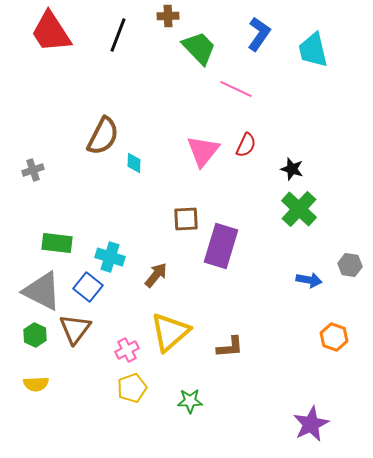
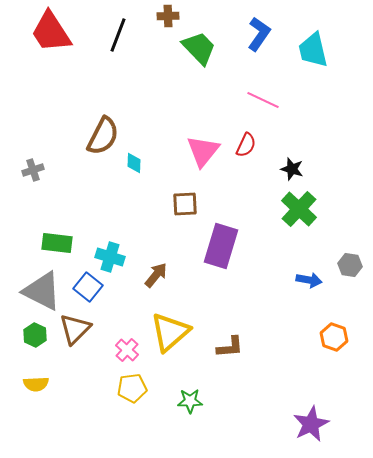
pink line: moved 27 px right, 11 px down
brown square: moved 1 px left, 15 px up
brown triangle: rotated 8 degrees clockwise
pink cross: rotated 20 degrees counterclockwise
yellow pentagon: rotated 12 degrees clockwise
